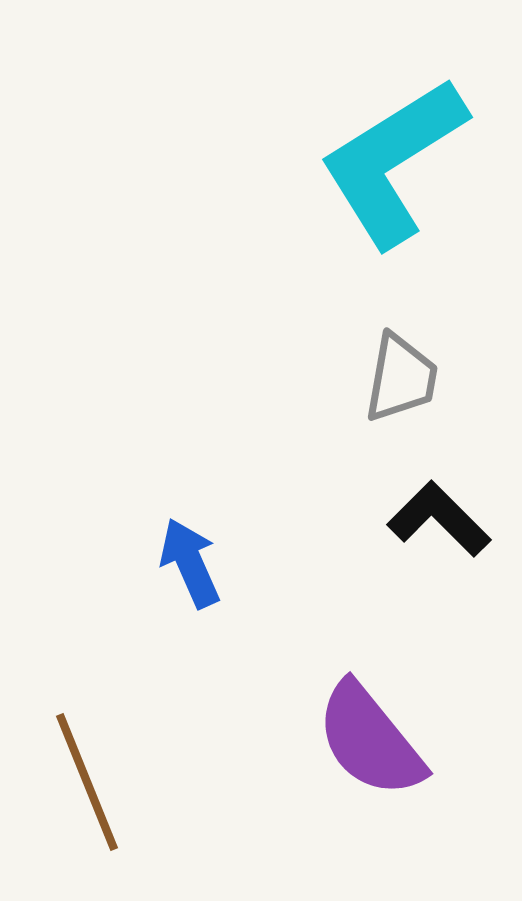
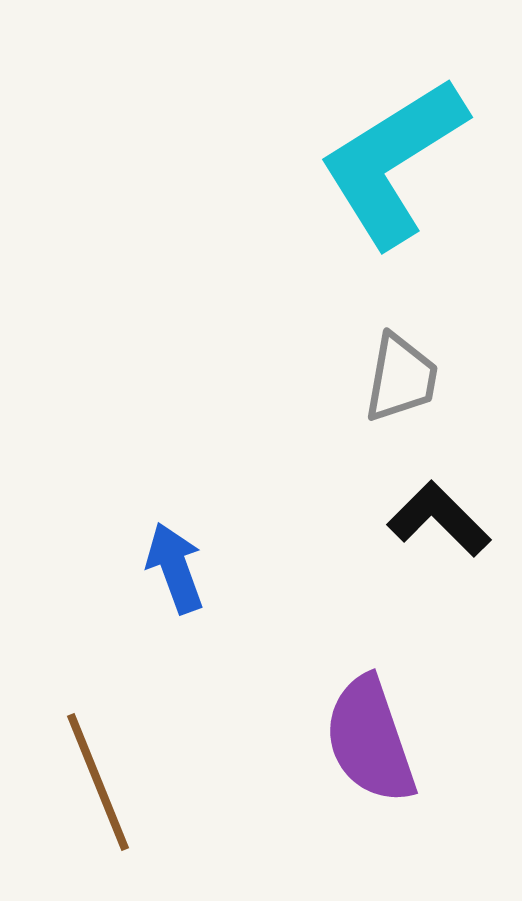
blue arrow: moved 15 px left, 5 px down; rotated 4 degrees clockwise
purple semicircle: rotated 20 degrees clockwise
brown line: moved 11 px right
